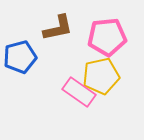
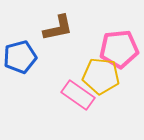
pink pentagon: moved 12 px right, 12 px down
yellow pentagon: rotated 18 degrees clockwise
pink rectangle: moved 1 px left, 3 px down
